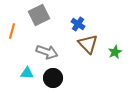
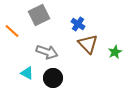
orange line: rotated 63 degrees counterclockwise
cyan triangle: rotated 24 degrees clockwise
